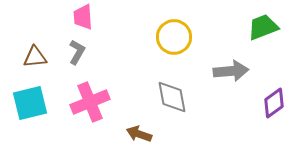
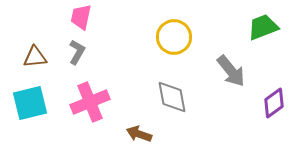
pink trapezoid: moved 2 px left; rotated 16 degrees clockwise
gray arrow: rotated 56 degrees clockwise
